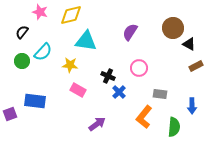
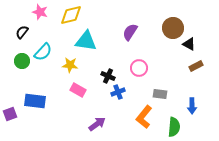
blue cross: moved 1 px left; rotated 24 degrees clockwise
